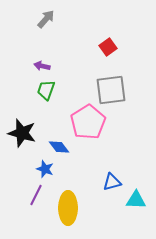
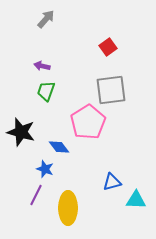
green trapezoid: moved 1 px down
black star: moved 1 px left, 1 px up
